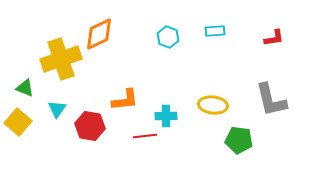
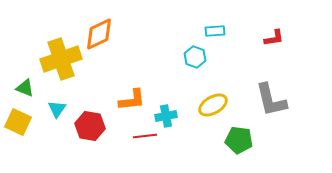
cyan hexagon: moved 27 px right, 20 px down
orange L-shape: moved 7 px right
yellow ellipse: rotated 36 degrees counterclockwise
cyan cross: rotated 10 degrees counterclockwise
yellow square: rotated 16 degrees counterclockwise
